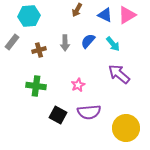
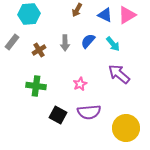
cyan hexagon: moved 2 px up
brown cross: rotated 16 degrees counterclockwise
pink star: moved 2 px right, 1 px up
